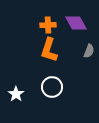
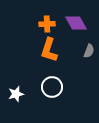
orange cross: moved 1 px left, 1 px up
white star: rotated 21 degrees clockwise
